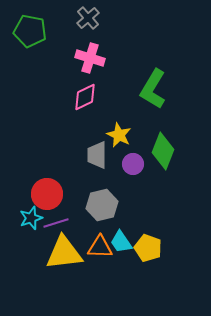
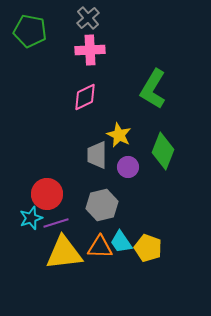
pink cross: moved 8 px up; rotated 20 degrees counterclockwise
purple circle: moved 5 px left, 3 px down
